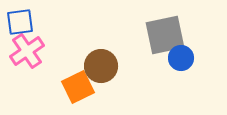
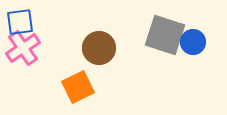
gray square: rotated 30 degrees clockwise
pink cross: moved 4 px left, 3 px up
blue circle: moved 12 px right, 16 px up
brown circle: moved 2 px left, 18 px up
